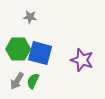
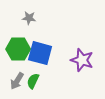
gray star: moved 1 px left, 1 px down
